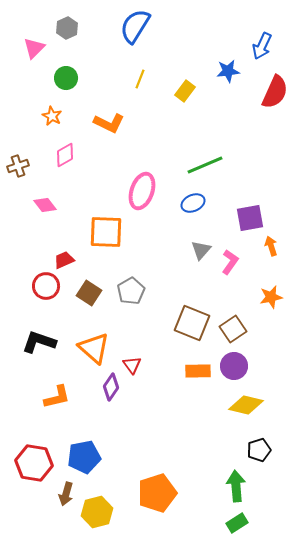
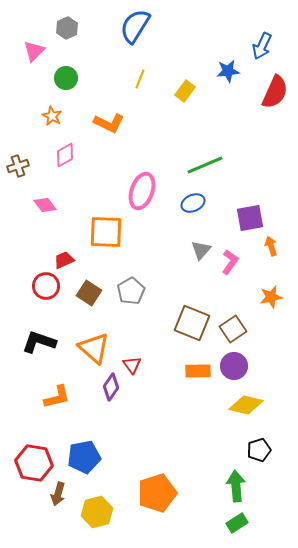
pink triangle at (34, 48): moved 3 px down
brown arrow at (66, 494): moved 8 px left
